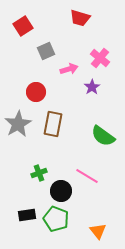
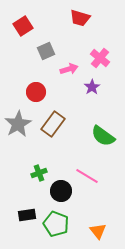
brown rectangle: rotated 25 degrees clockwise
green pentagon: moved 5 px down
